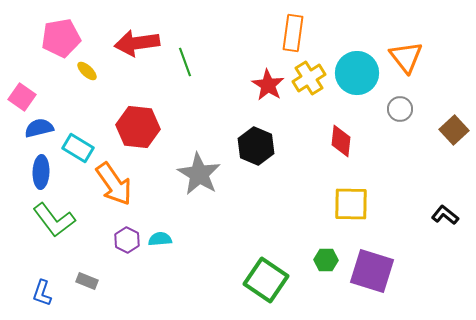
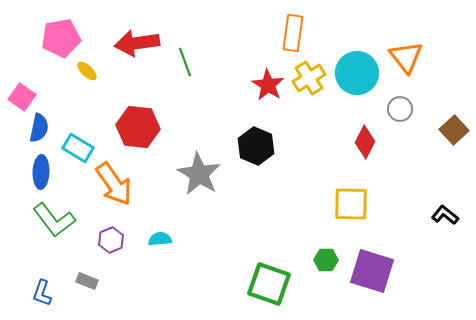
blue semicircle: rotated 116 degrees clockwise
red diamond: moved 24 px right, 1 px down; rotated 20 degrees clockwise
purple hexagon: moved 16 px left; rotated 10 degrees clockwise
green square: moved 3 px right, 4 px down; rotated 15 degrees counterclockwise
